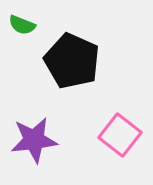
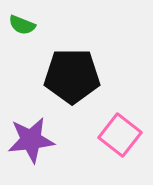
black pentagon: moved 15 px down; rotated 24 degrees counterclockwise
purple star: moved 3 px left
